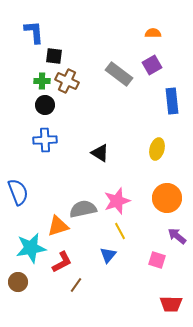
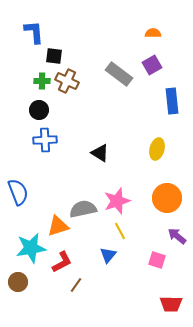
black circle: moved 6 px left, 5 px down
